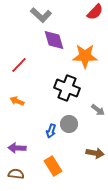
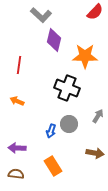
purple diamond: rotated 30 degrees clockwise
red line: rotated 36 degrees counterclockwise
gray arrow: moved 6 px down; rotated 96 degrees counterclockwise
